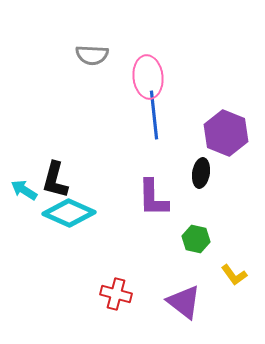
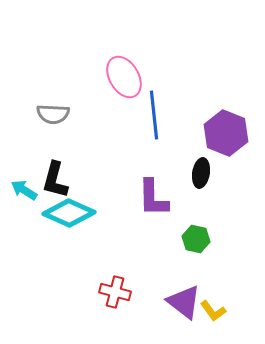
gray semicircle: moved 39 px left, 59 px down
pink ellipse: moved 24 px left; rotated 24 degrees counterclockwise
yellow L-shape: moved 21 px left, 36 px down
red cross: moved 1 px left, 2 px up
